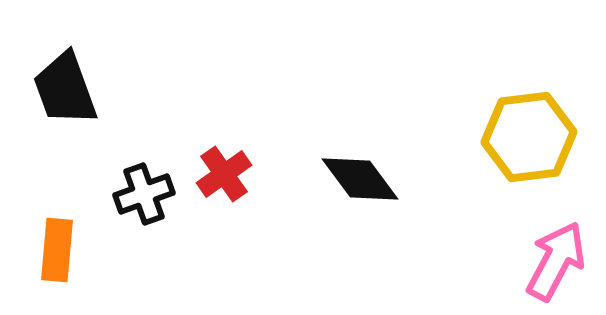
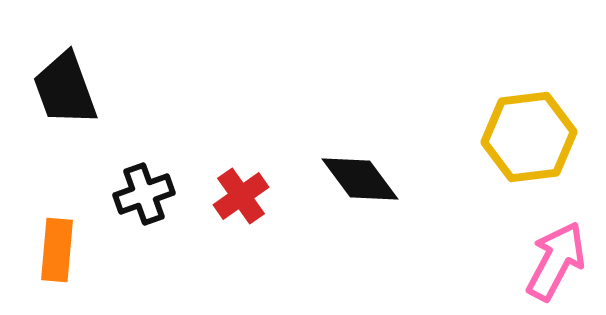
red cross: moved 17 px right, 22 px down
